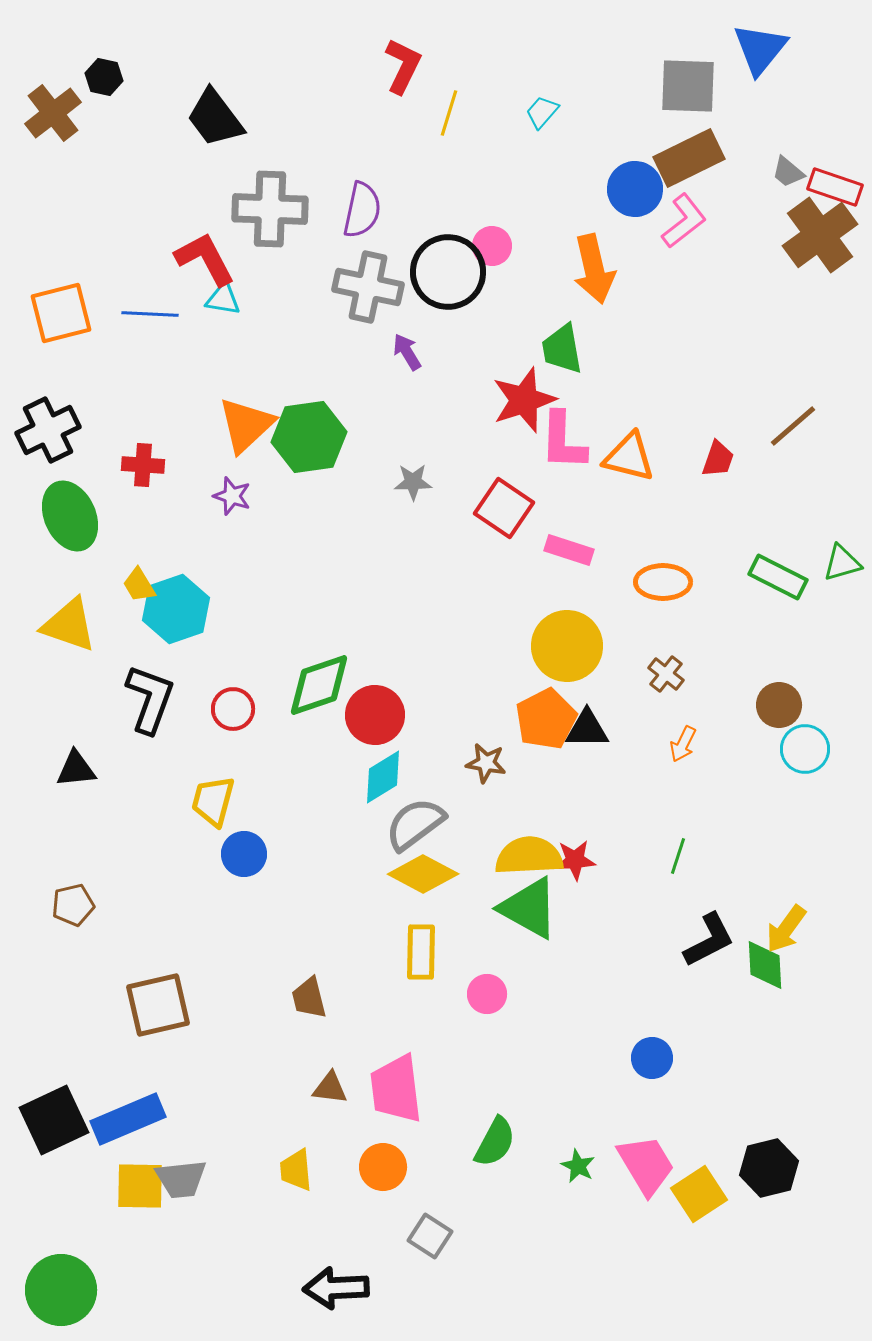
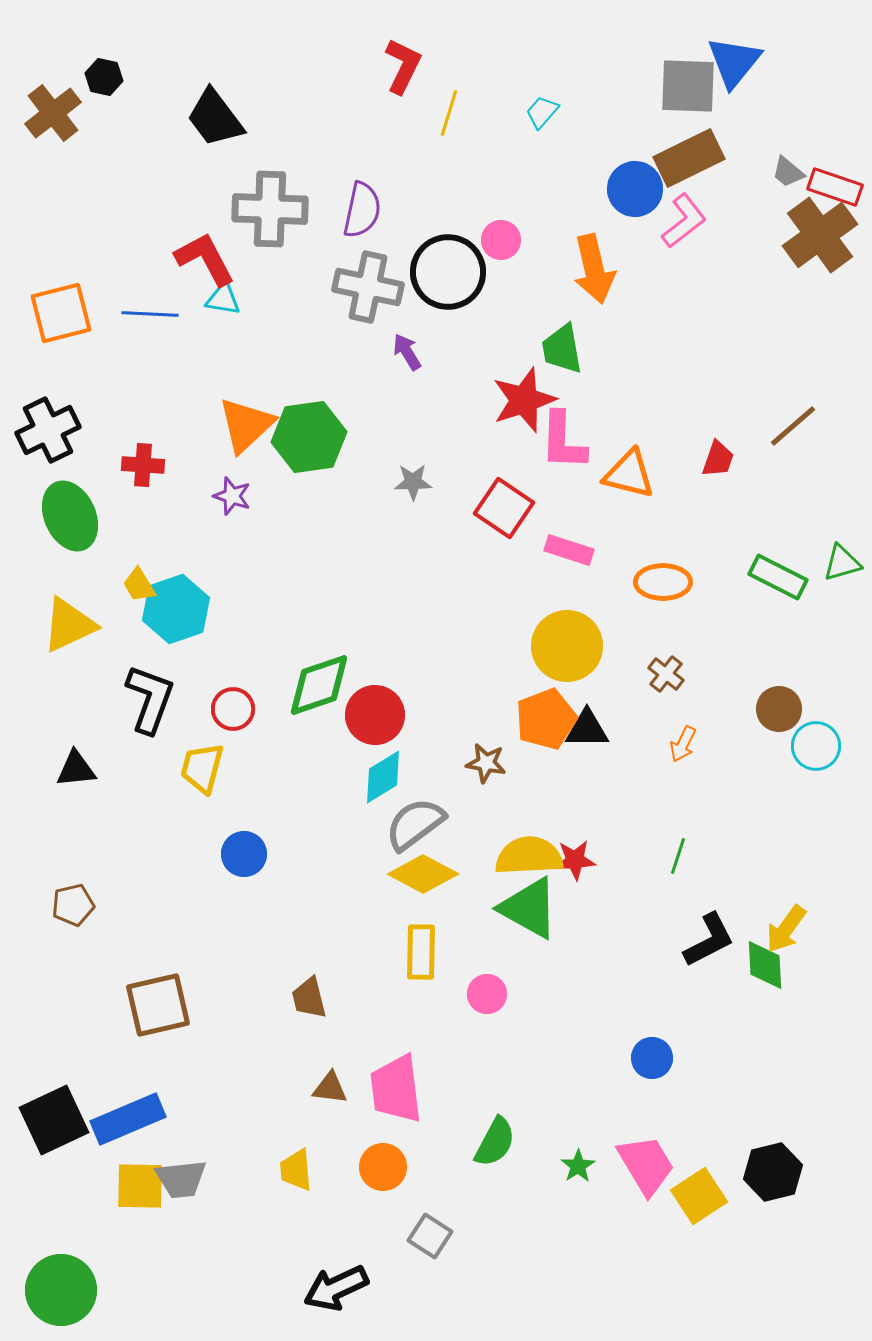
blue triangle at (760, 49): moved 26 px left, 13 px down
pink circle at (492, 246): moved 9 px right, 6 px up
orange triangle at (629, 457): moved 17 px down
yellow triangle at (69, 625): rotated 44 degrees counterclockwise
brown circle at (779, 705): moved 4 px down
orange pentagon at (546, 719): rotated 6 degrees clockwise
cyan circle at (805, 749): moved 11 px right, 3 px up
yellow trapezoid at (213, 801): moved 11 px left, 33 px up
green star at (578, 1166): rotated 12 degrees clockwise
black hexagon at (769, 1168): moved 4 px right, 4 px down
yellow square at (699, 1194): moved 2 px down
black arrow at (336, 1288): rotated 22 degrees counterclockwise
